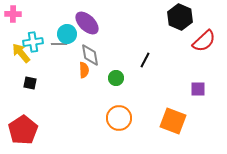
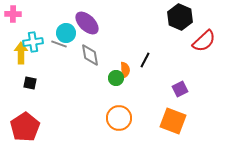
cyan circle: moved 1 px left, 1 px up
gray line: rotated 21 degrees clockwise
yellow arrow: rotated 40 degrees clockwise
orange semicircle: moved 41 px right
purple square: moved 18 px left; rotated 28 degrees counterclockwise
red pentagon: moved 2 px right, 3 px up
